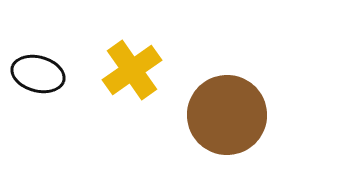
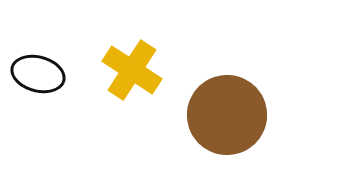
yellow cross: rotated 22 degrees counterclockwise
